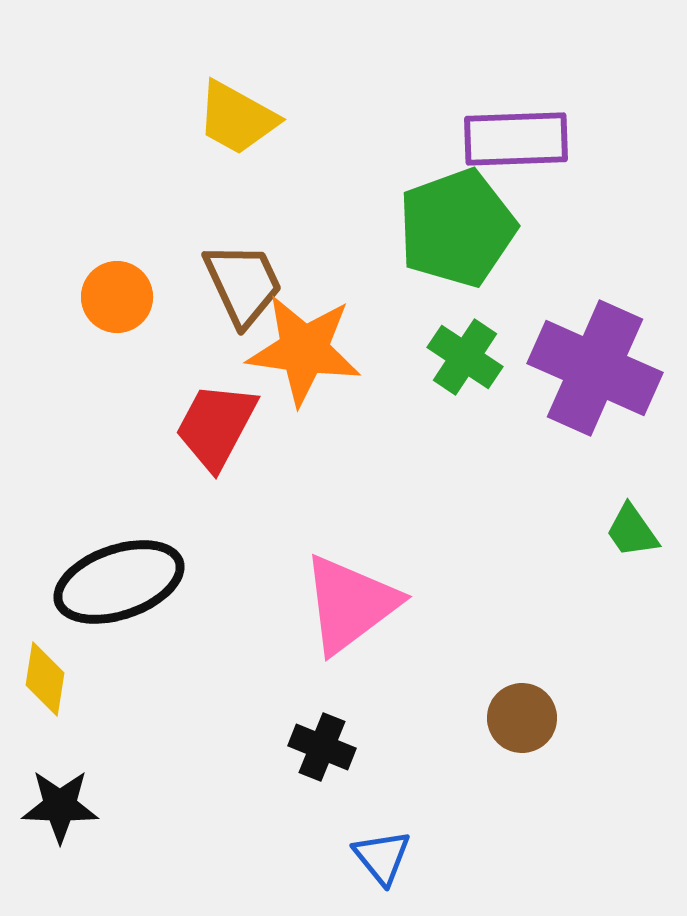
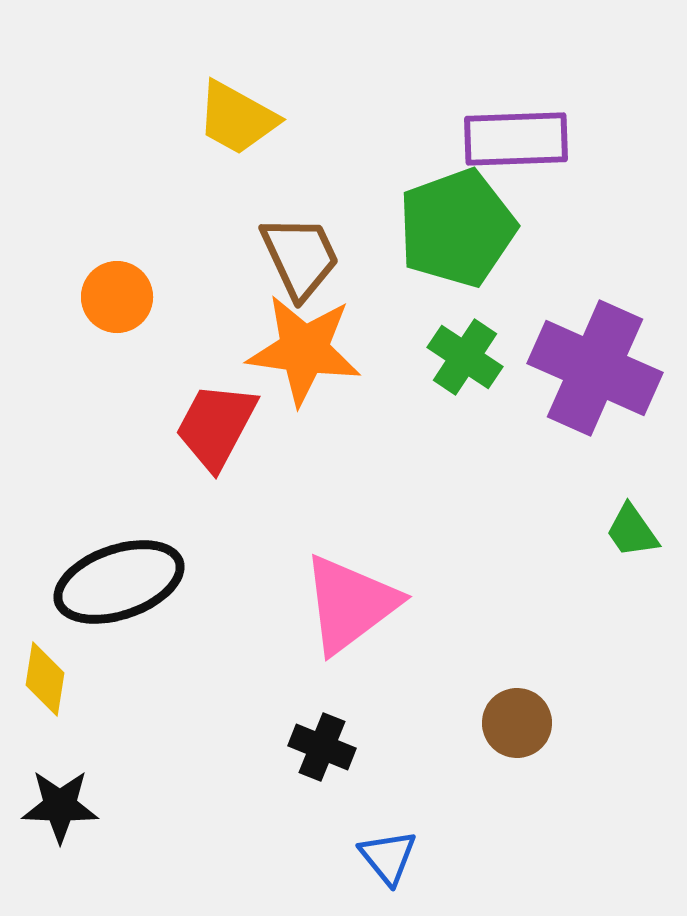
brown trapezoid: moved 57 px right, 27 px up
brown circle: moved 5 px left, 5 px down
blue triangle: moved 6 px right
